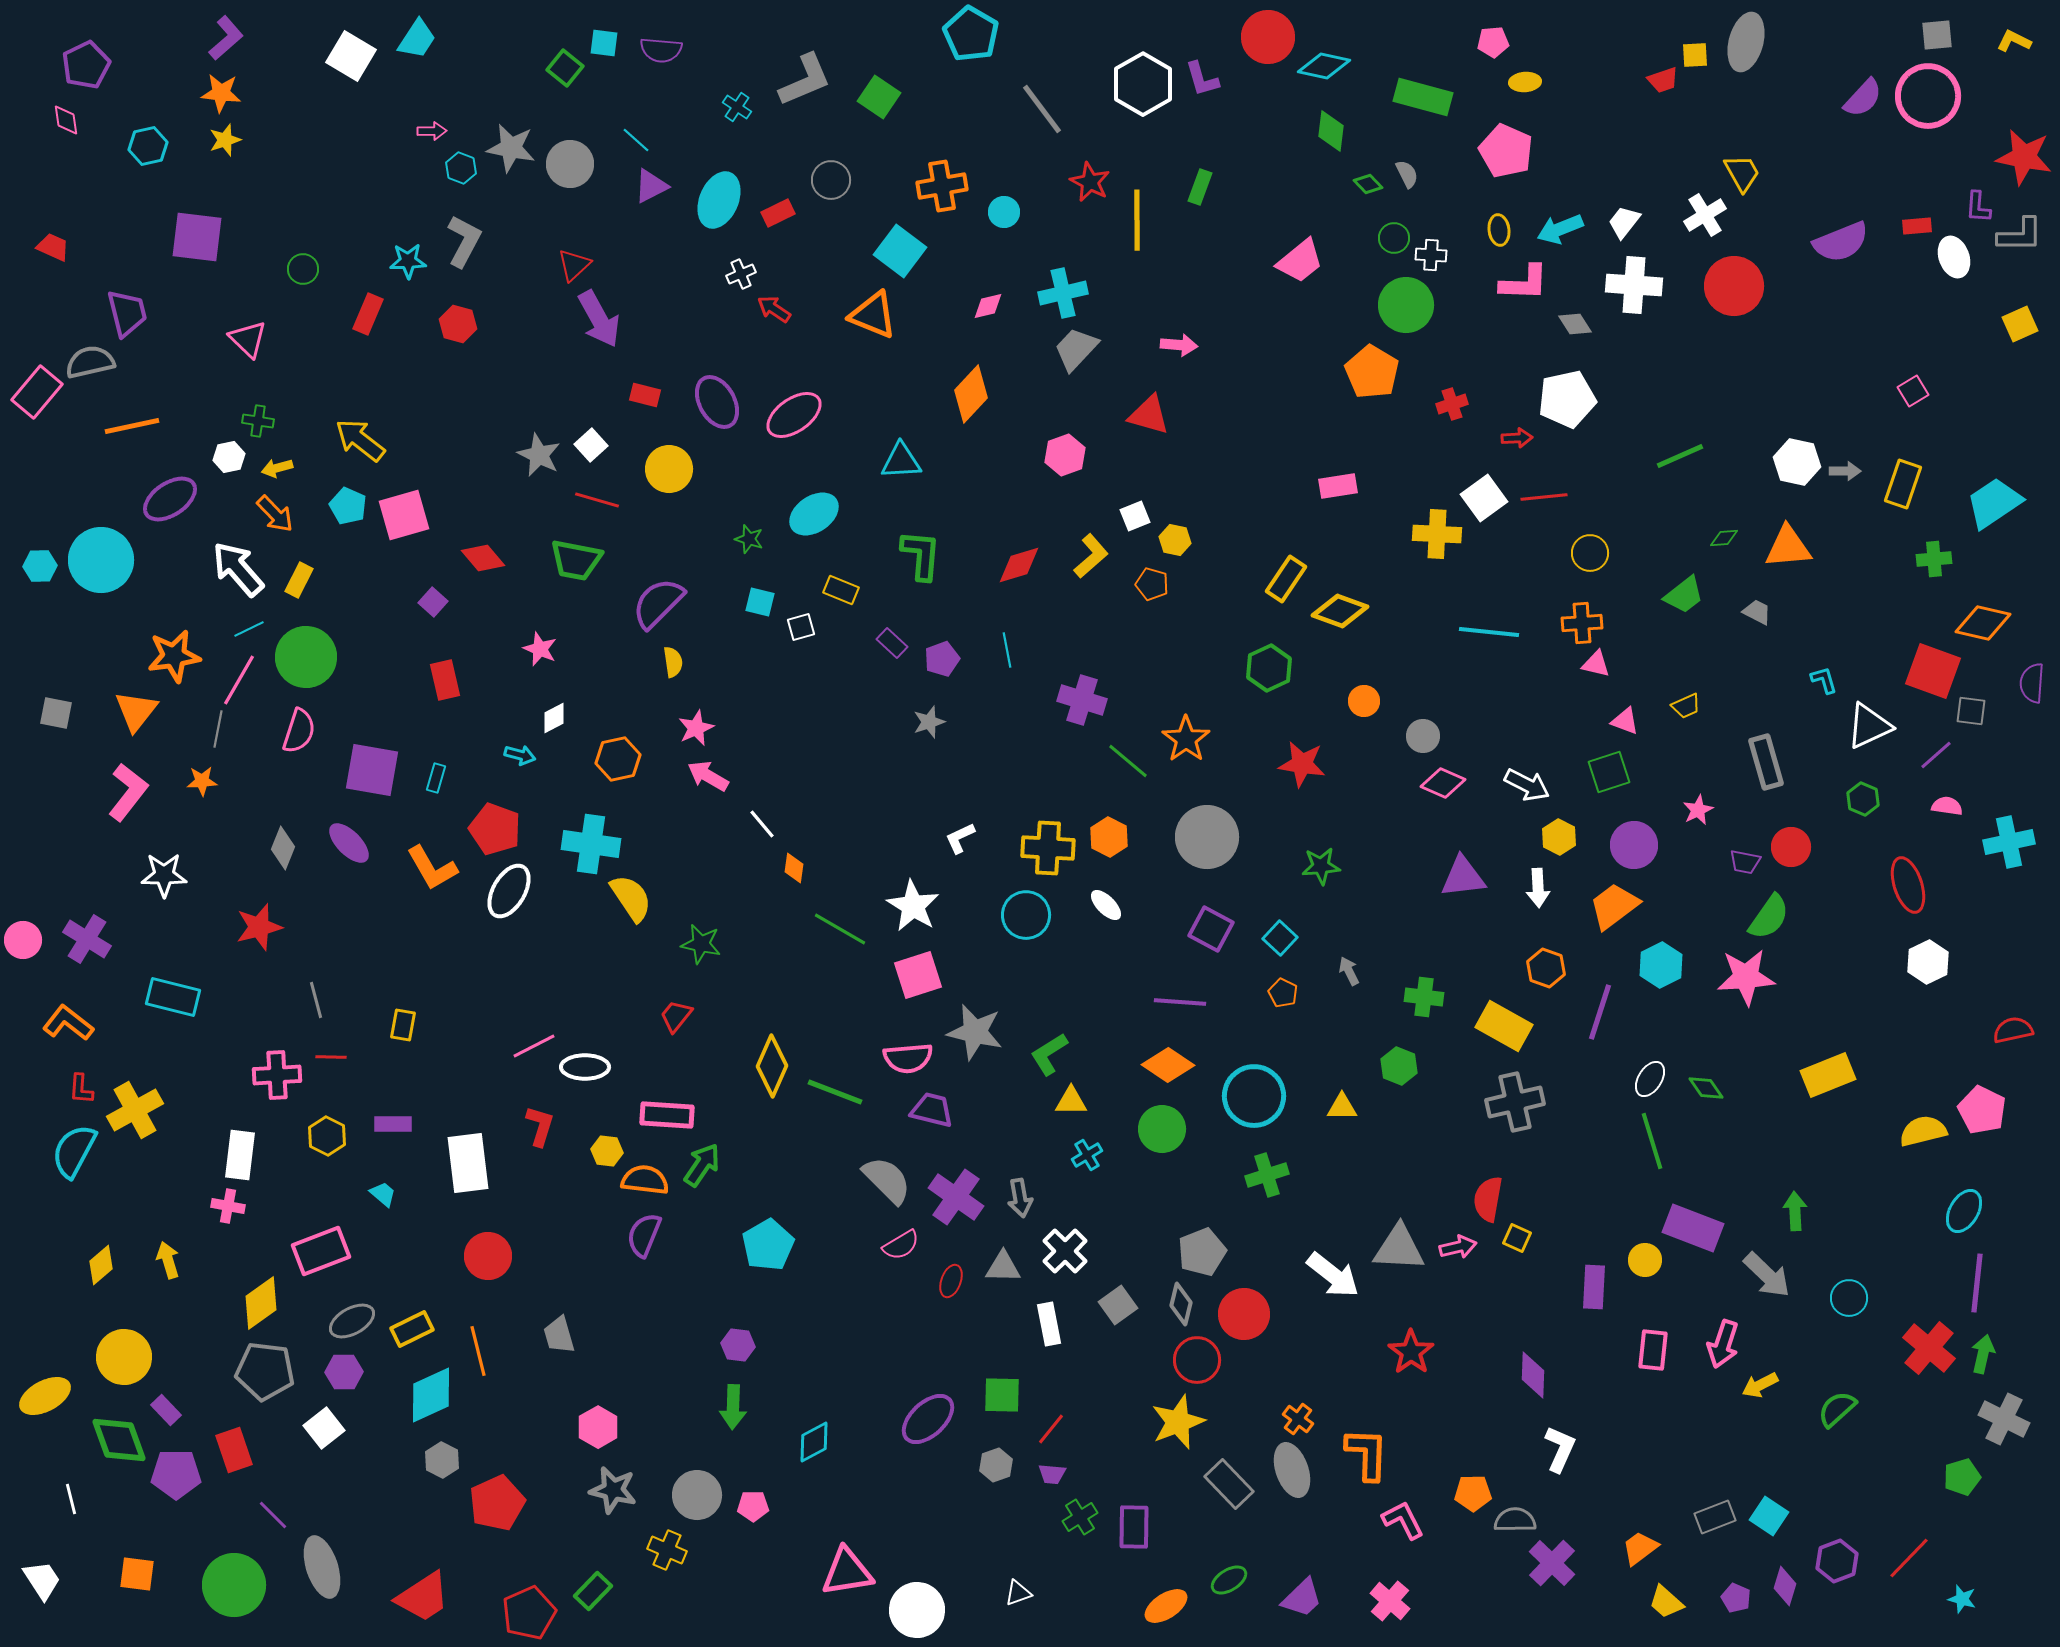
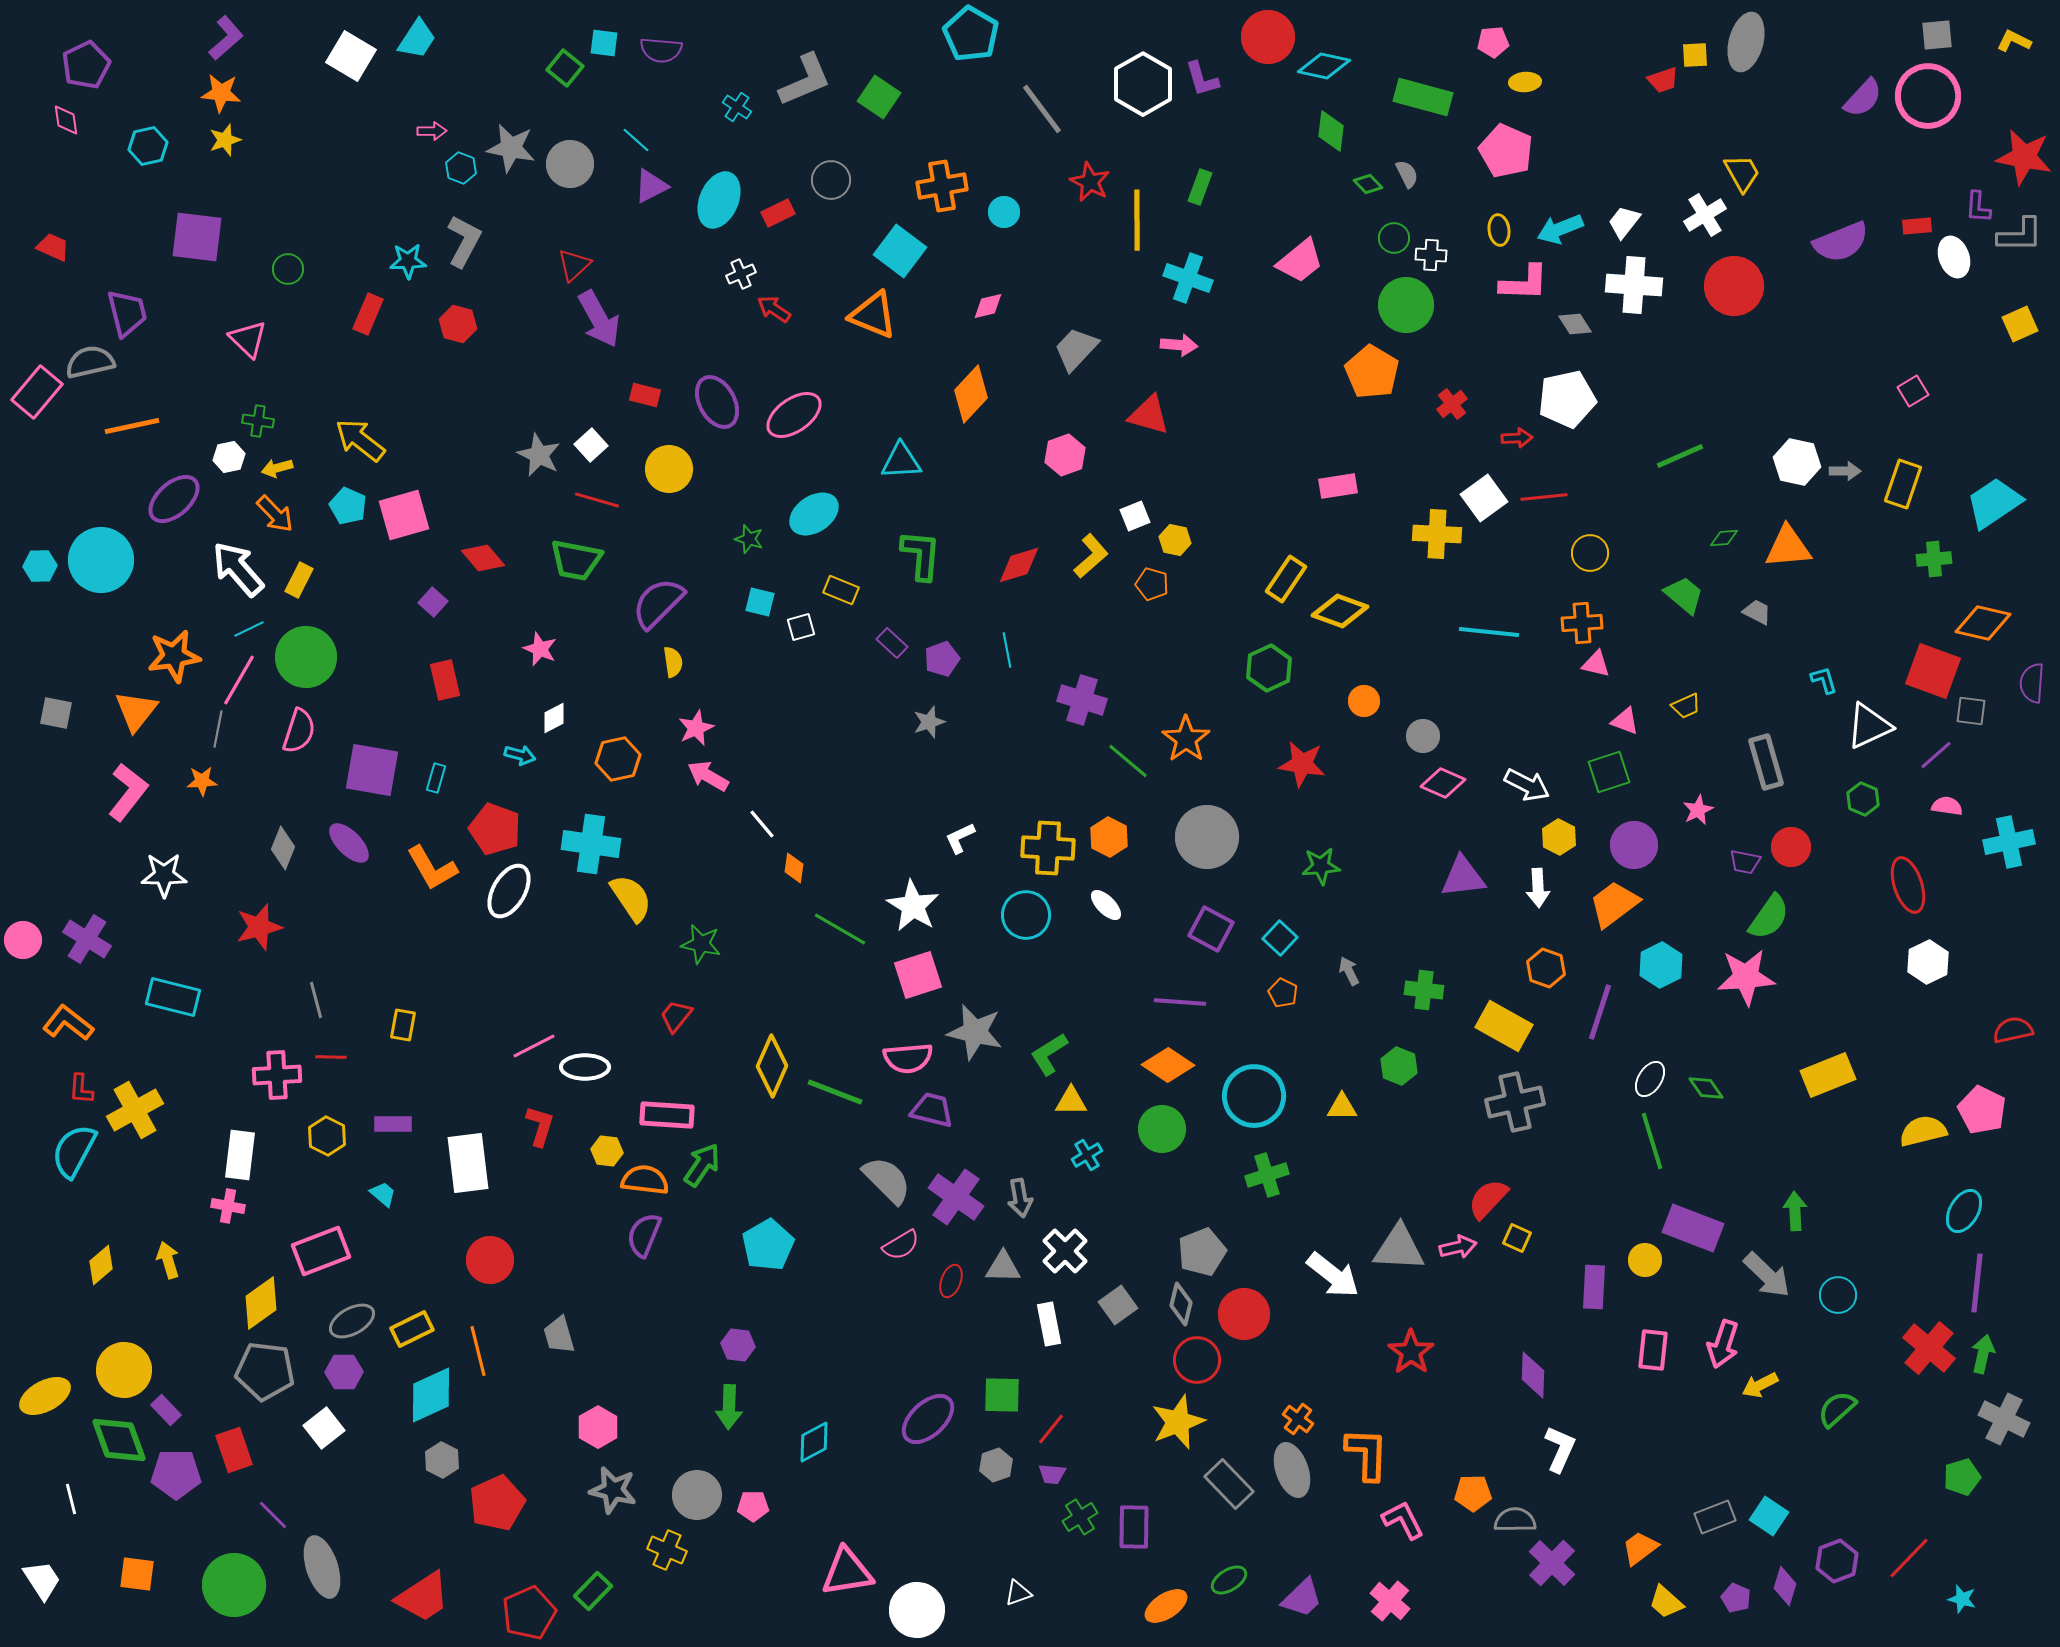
green circle at (303, 269): moved 15 px left
cyan cross at (1063, 293): moved 125 px right, 15 px up; rotated 33 degrees clockwise
red cross at (1452, 404): rotated 20 degrees counterclockwise
purple ellipse at (170, 499): moved 4 px right; rotated 8 degrees counterclockwise
green trapezoid at (1684, 595): rotated 102 degrees counterclockwise
orange trapezoid at (1614, 906): moved 2 px up
green cross at (1424, 997): moved 7 px up
red semicircle at (1488, 1199): rotated 33 degrees clockwise
red circle at (488, 1256): moved 2 px right, 4 px down
cyan circle at (1849, 1298): moved 11 px left, 3 px up
yellow circle at (124, 1357): moved 13 px down
green arrow at (733, 1407): moved 4 px left
